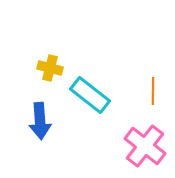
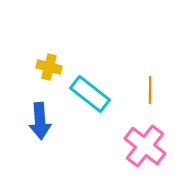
yellow cross: moved 1 px left, 1 px up
orange line: moved 3 px left, 1 px up
cyan rectangle: moved 1 px up
